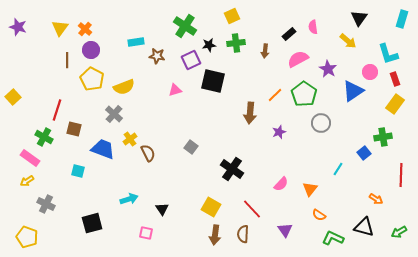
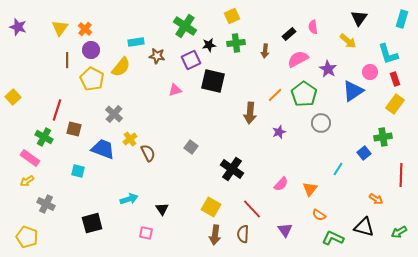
yellow semicircle at (124, 87): moved 3 px left, 20 px up; rotated 30 degrees counterclockwise
